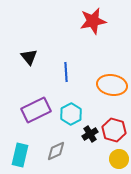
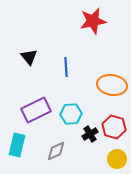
blue line: moved 5 px up
cyan hexagon: rotated 25 degrees clockwise
red hexagon: moved 3 px up
cyan rectangle: moved 3 px left, 10 px up
yellow circle: moved 2 px left
